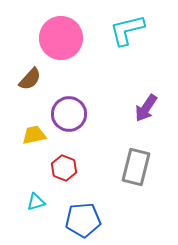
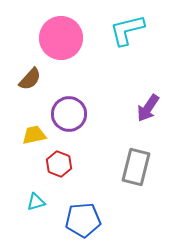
purple arrow: moved 2 px right
red hexagon: moved 5 px left, 4 px up
